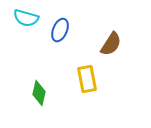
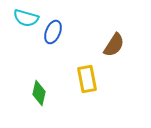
blue ellipse: moved 7 px left, 2 px down
brown semicircle: moved 3 px right, 1 px down
